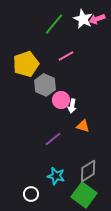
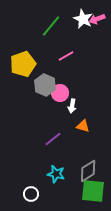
green line: moved 3 px left, 2 px down
yellow pentagon: moved 3 px left
pink circle: moved 1 px left, 7 px up
cyan star: moved 2 px up
green square: moved 9 px right, 4 px up; rotated 30 degrees counterclockwise
